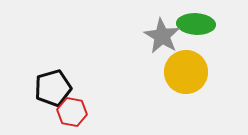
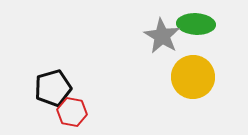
yellow circle: moved 7 px right, 5 px down
